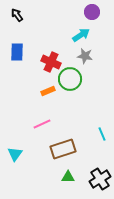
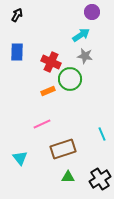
black arrow: rotated 64 degrees clockwise
cyan triangle: moved 5 px right, 4 px down; rotated 14 degrees counterclockwise
